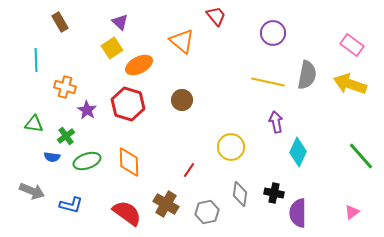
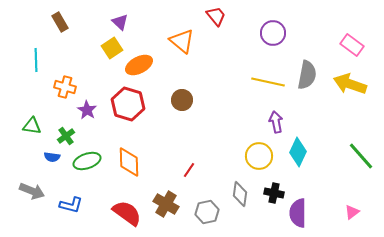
green triangle: moved 2 px left, 2 px down
yellow circle: moved 28 px right, 9 px down
